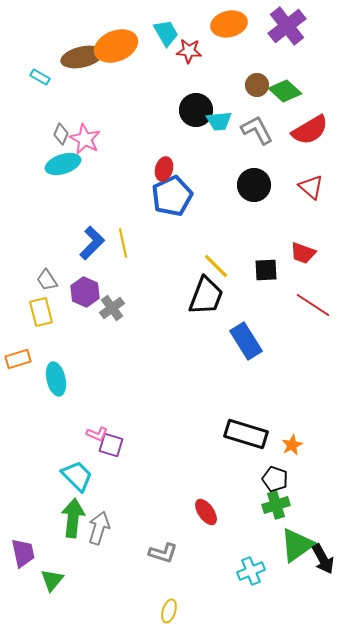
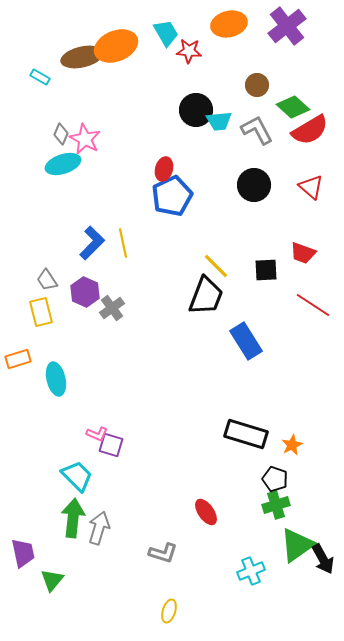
green diamond at (285, 91): moved 8 px right, 16 px down
